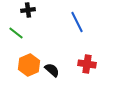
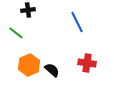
red cross: moved 1 px up
